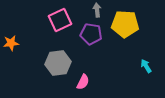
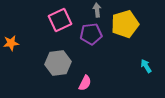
yellow pentagon: rotated 20 degrees counterclockwise
purple pentagon: rotated 15 degrees counterclockwise
pink semicircle: moved 2 px right, 1 px down
